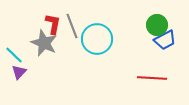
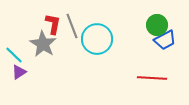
gray star: moved 1 px left, 1 px down; rotated 8 degrees clockwise
purple triangle: rotated 14 degrees clockwise
